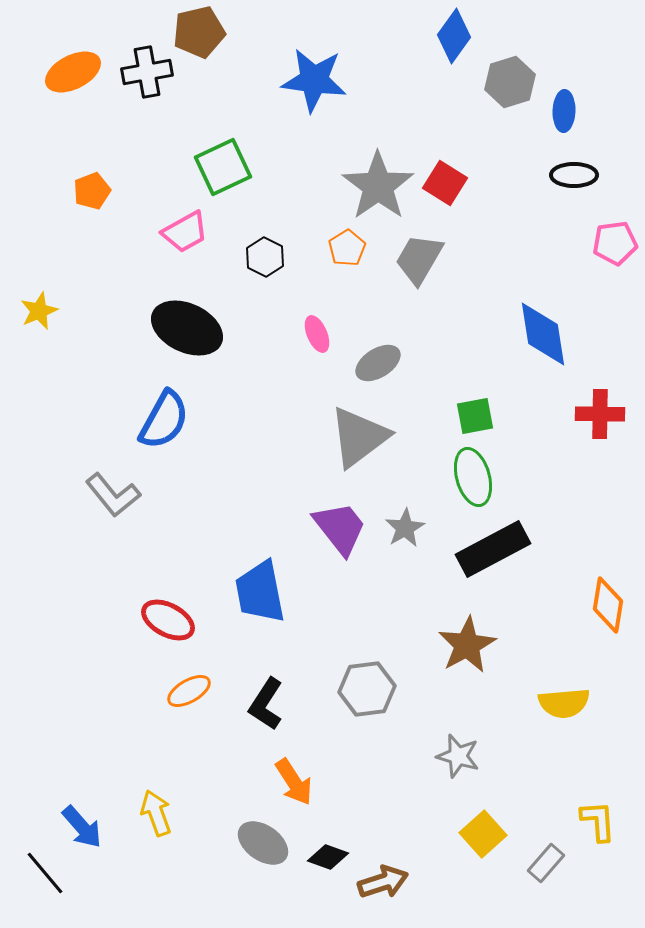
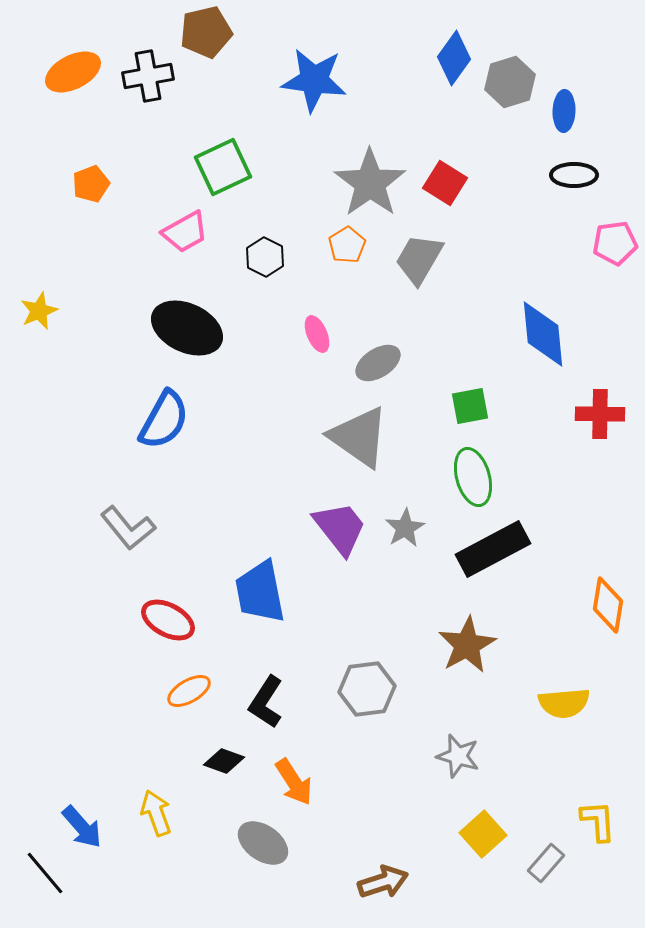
brown pentagon at (199, 32): moved 7 px right
blue diamond at (454, 36): moved 22 px down
black cross at (147, 72): moved 1 px right, 4 px down
gray star at (378, 186): moved 8 px left, 3 px up
orange pentagon at (92, 191): moved 1 px left, 7 px up
orange pentagon at (347, 248): moved 3 px up
blue diamond at (543, 334): rotated 4 degrees clockwise
green square at (475, 416): moved 5 px left, 10 px up
gray triangle at (359, 437): rotated 48 degrees counterclockwise
gray L-shape at (113, 495): moved 15 px right, 33 px down
black L-shape at (266, 704): moved 2 px up
black diamond at (328, 857): moved 104 px left, 96 px up
